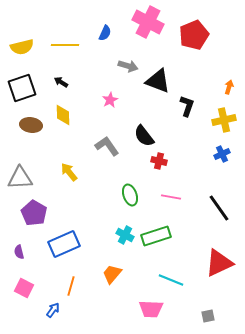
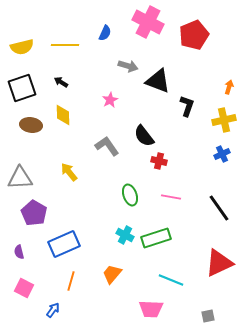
green rectangle: moved 2 px down
orange line: moved 5 px up
